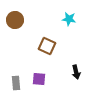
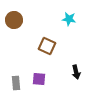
brown circle: moved 1 px left
